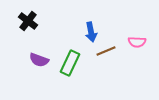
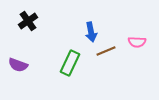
black cross: rotated 18 degrees clockwise
purple semicircle: moved 21 px left, 5 px down
